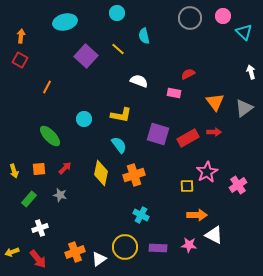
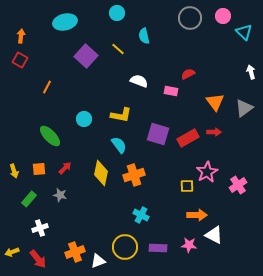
pink rectangle at (174, 93): moved 3 px left, 2 px up
white triangle at (99, 259): moved 1 px left, 2 px down; rotated 14 degrees clockwise
